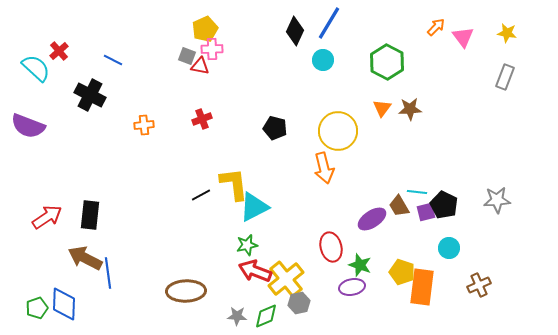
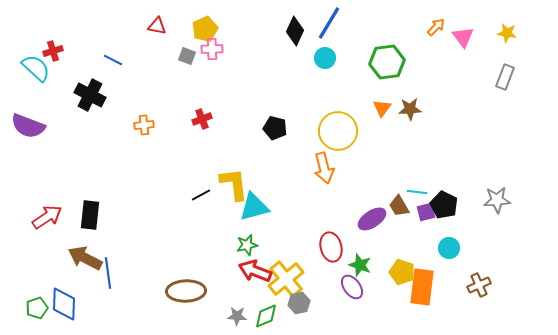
red cross at (59, 51): moved 6 px left; rotated 24 degrees clockwise
cyan circle at (323, 60): moved 2 px right, 2 px up
green hexagon at (387, 62): rotated 24 degrees clockwise
red triangle at (200, 66): moved 43 px left, 40 px up
cyan triangle at (254, 207): rotated 12 degrees clockwise
purple ellipse at (352, 287): rotated 65 degrees clockwise
